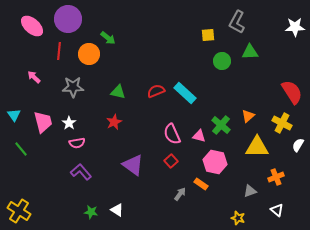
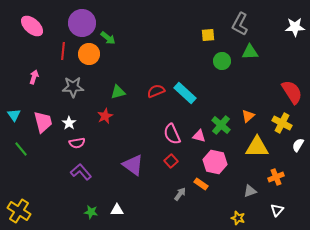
purple circle at (68, 19): moved 14 px right, 4 px down
gray L-shape at (237, 22): moved 3 px right, 2 px down
red line at (59, 51): moved 4 px right
pink arrow at (34, 77): rotated 64 degrees clockwise
green triangle at (118, 92): rotated 28 degrees counterclockwise
red star at (114, 122): moved 9 px left, 6 px up
white triangle at (117, 210): rotated 32 degrees counterclockwise
white triangle at (277, 210): rotated 32 degrees clockwise
